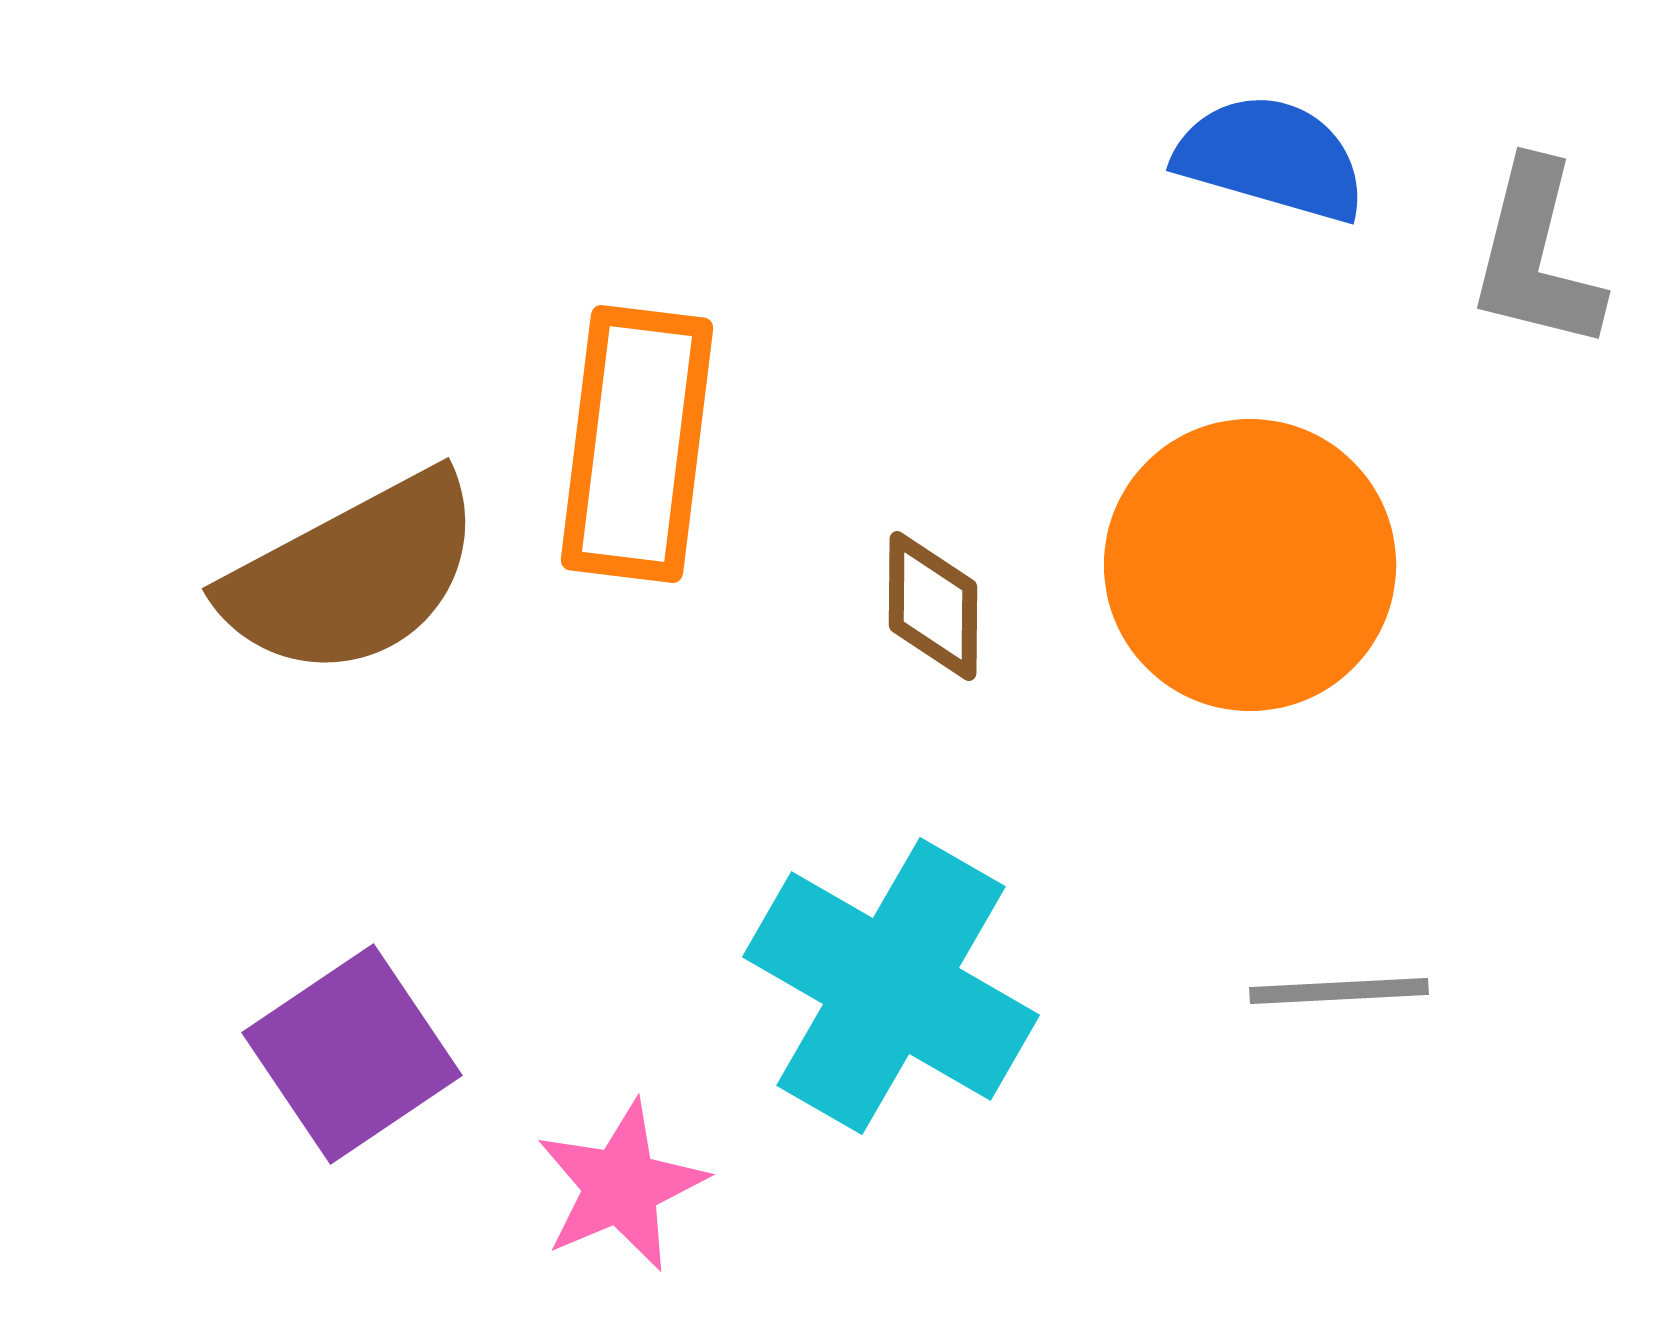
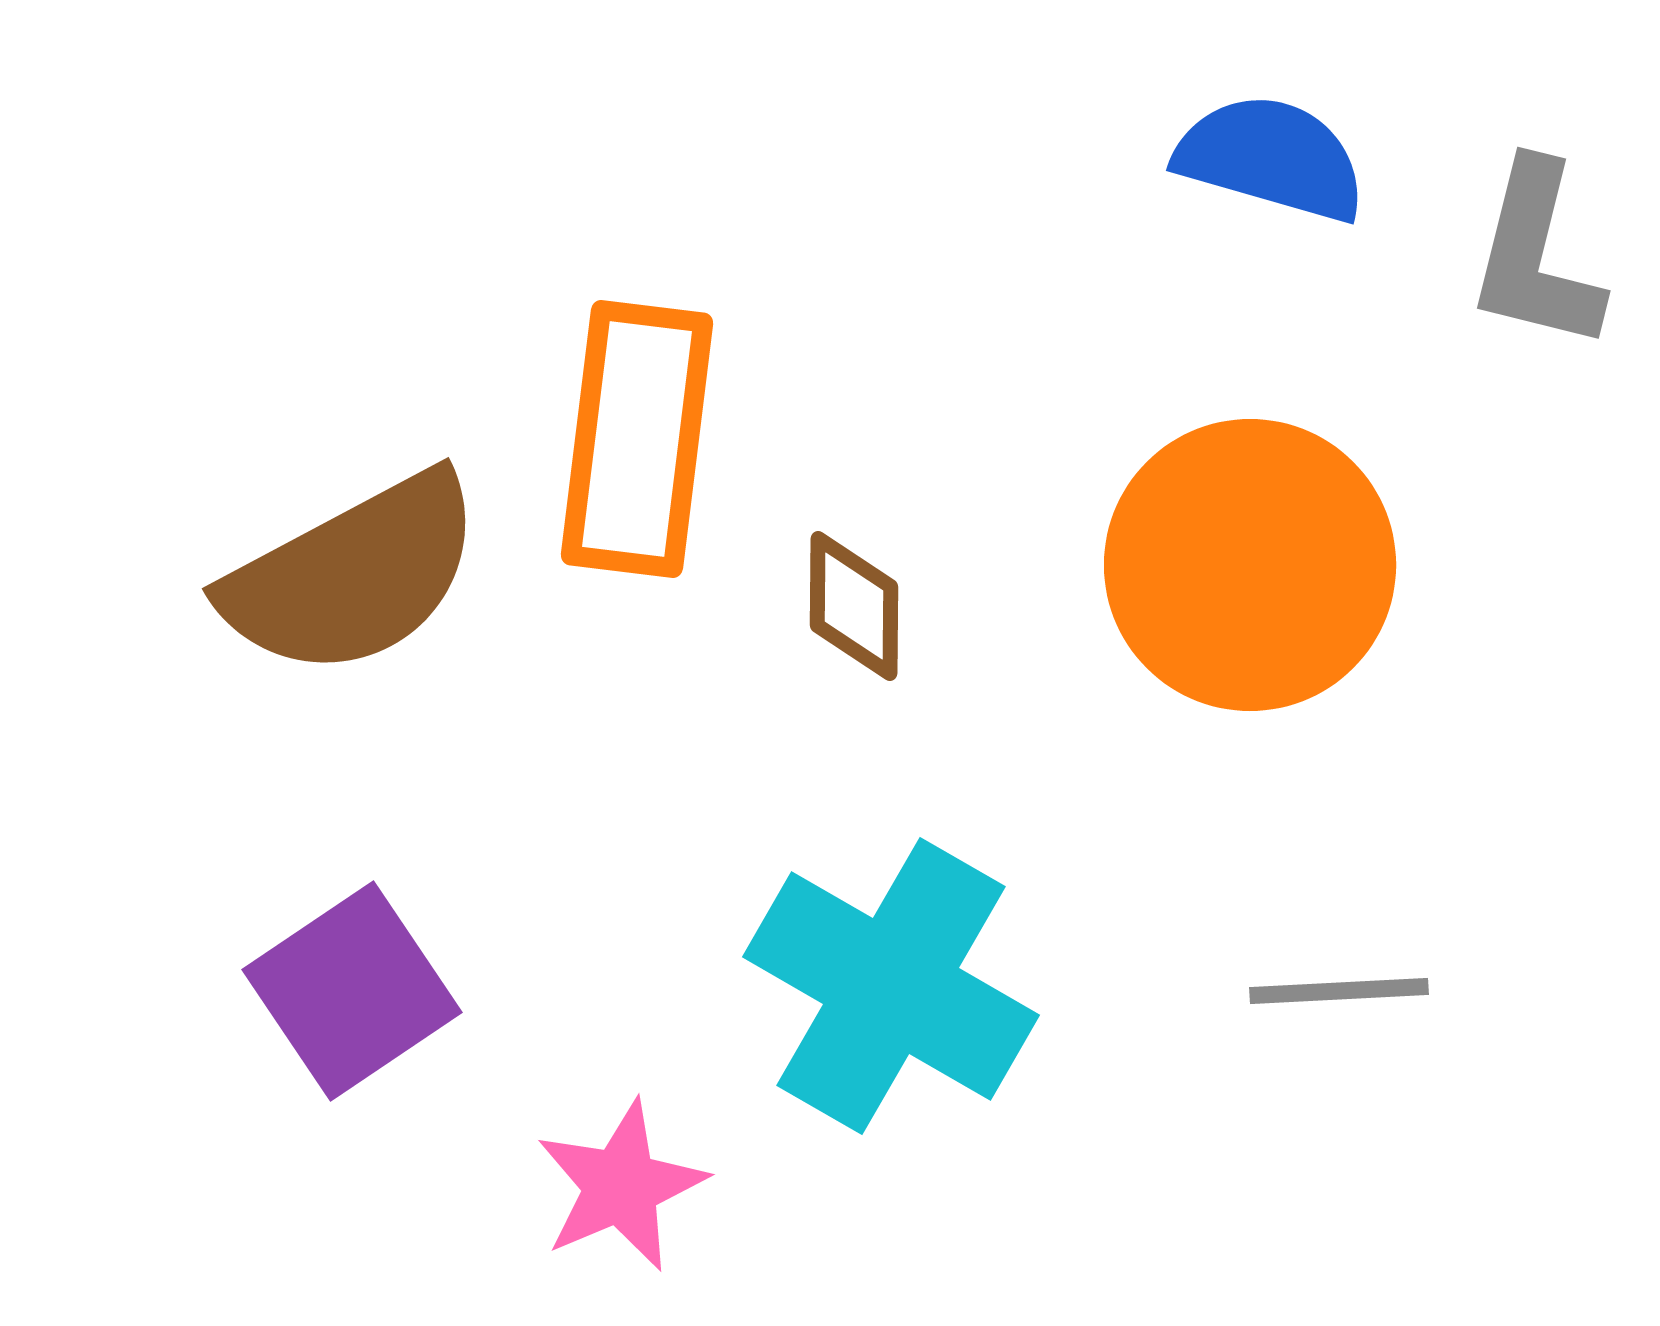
orange rectangle: moved 5 px up
brown diamond: moved 79 px left
purple square: moved 63 px up
